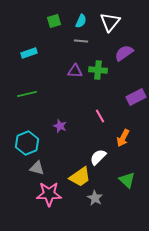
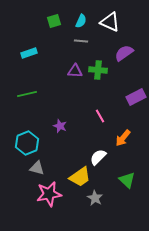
white triangle: rotated 45 degrees counterclockwise
orange arrow: rotated 12 degrees clockwise
pink star: rotated 10 degrees counterclockwise
